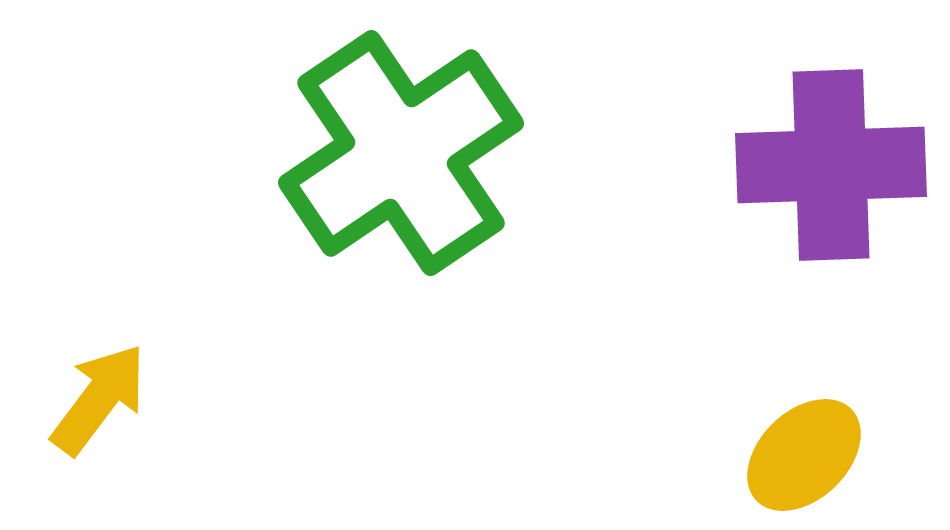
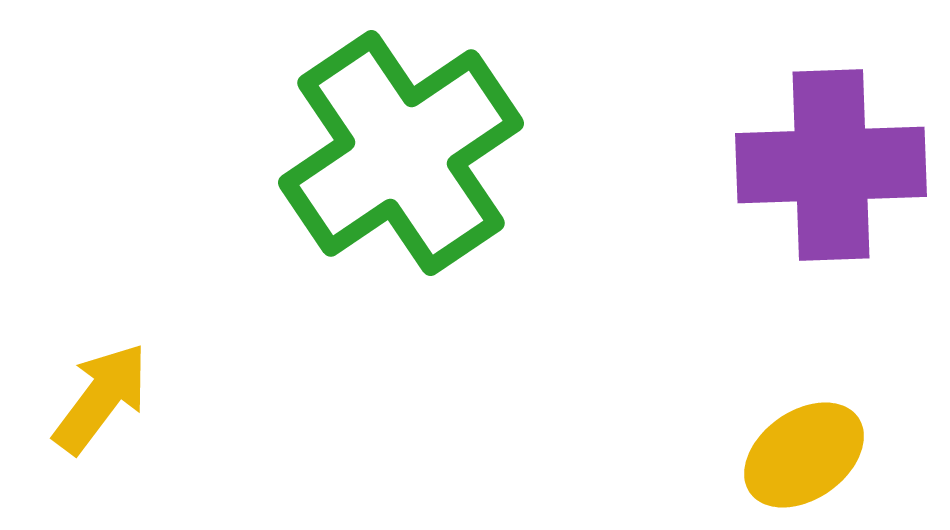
yellow arrow: moved 2 px right, 1 px up
yellow ellipse: rotated 9 degrees clockwise
